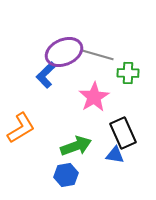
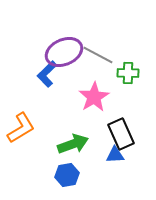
gray line: rotated 12 degrees clockwise
blue L-shape: moved 1 px right, 1 px up
black rectangle: moved 2 px left, 1 px down
green arrow: moved 3 px left, 2 px up
blue triangle: rotated 12 degrees counterclockwise
blue hexagon: moved 1 px right
